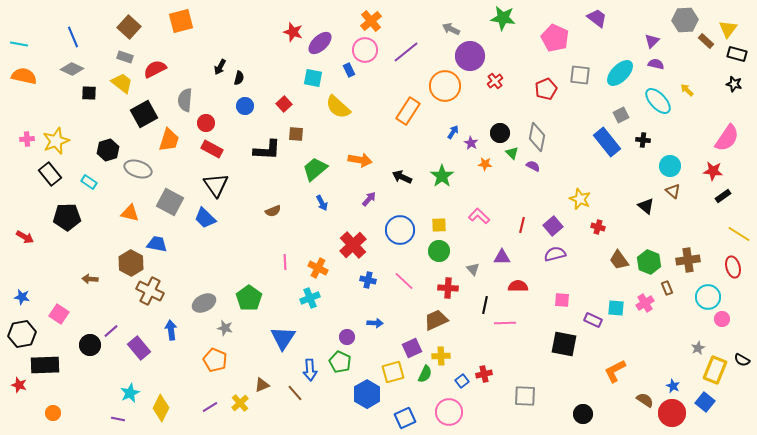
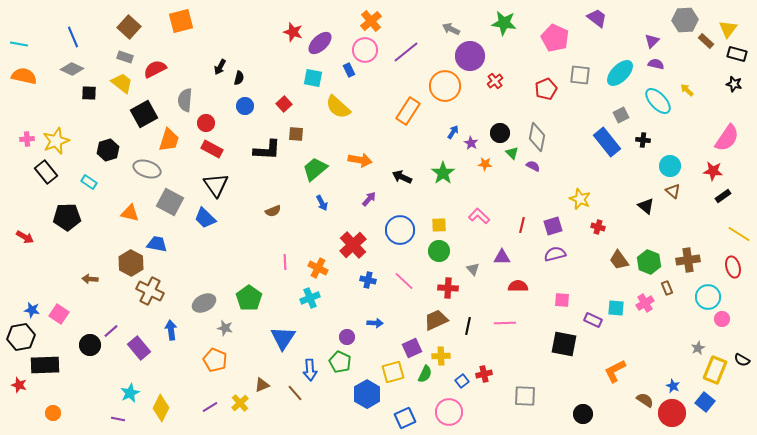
green star at (503, 18): moved 1 px right, 5 px down
gray ellipse at (138, 169): moved 9 px right
black rectangle at (50, 174): moved 4 px left, 2 px up
green star at (442, 176): moved 1 px right, 3 px up
purple square at (553, 226): rotated 24 degrees clockwise
blue star at (22, 297): moved 10 px right, 13 px down
black line at (485, 305): moved 17 px left, 21 px down
black hexagon at (22, 334): moved 1 px left, 3 px down
